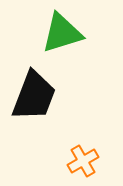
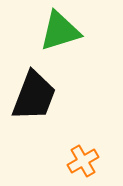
green triangle: moved 2 px left, 2 px up
